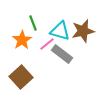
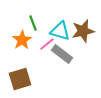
brown square: moved 1 px left, 2 px down; rotated 25 degrees clockwise
